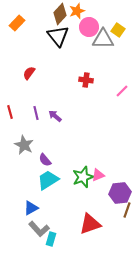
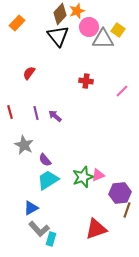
red cross: moved 1 px down
red triangle: moved 6 px right, 5 px down
